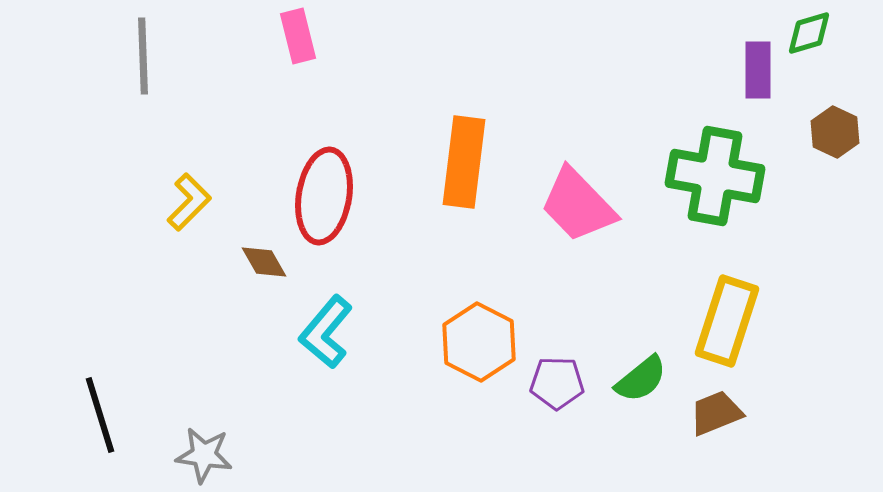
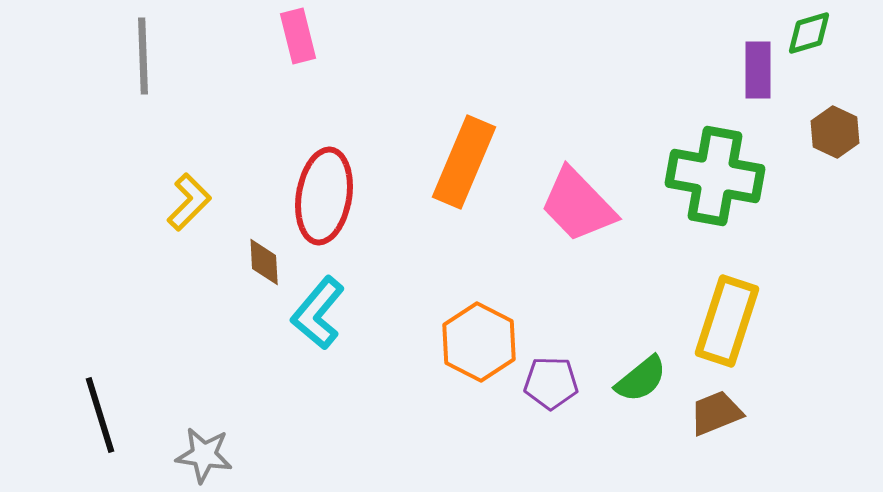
orange rectangle: rotated 16 degrees clockwise
brown diamond: rotated 27 degrees clockwise
cyan L-shape: moved 8 px left, 19 px up
purple pentagon: moved 6 px left
